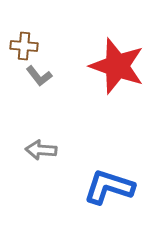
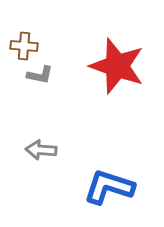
gray L-shape: moved 1 px right, 1 px up; rotated 40 degrees counterclockwise
